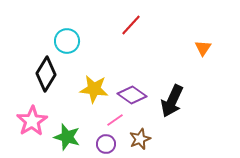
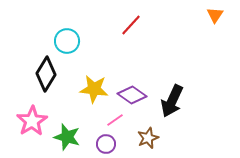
orange triangle: moved 12 px right, 33 px up
brown star: moved 8 px right, 1 px up
